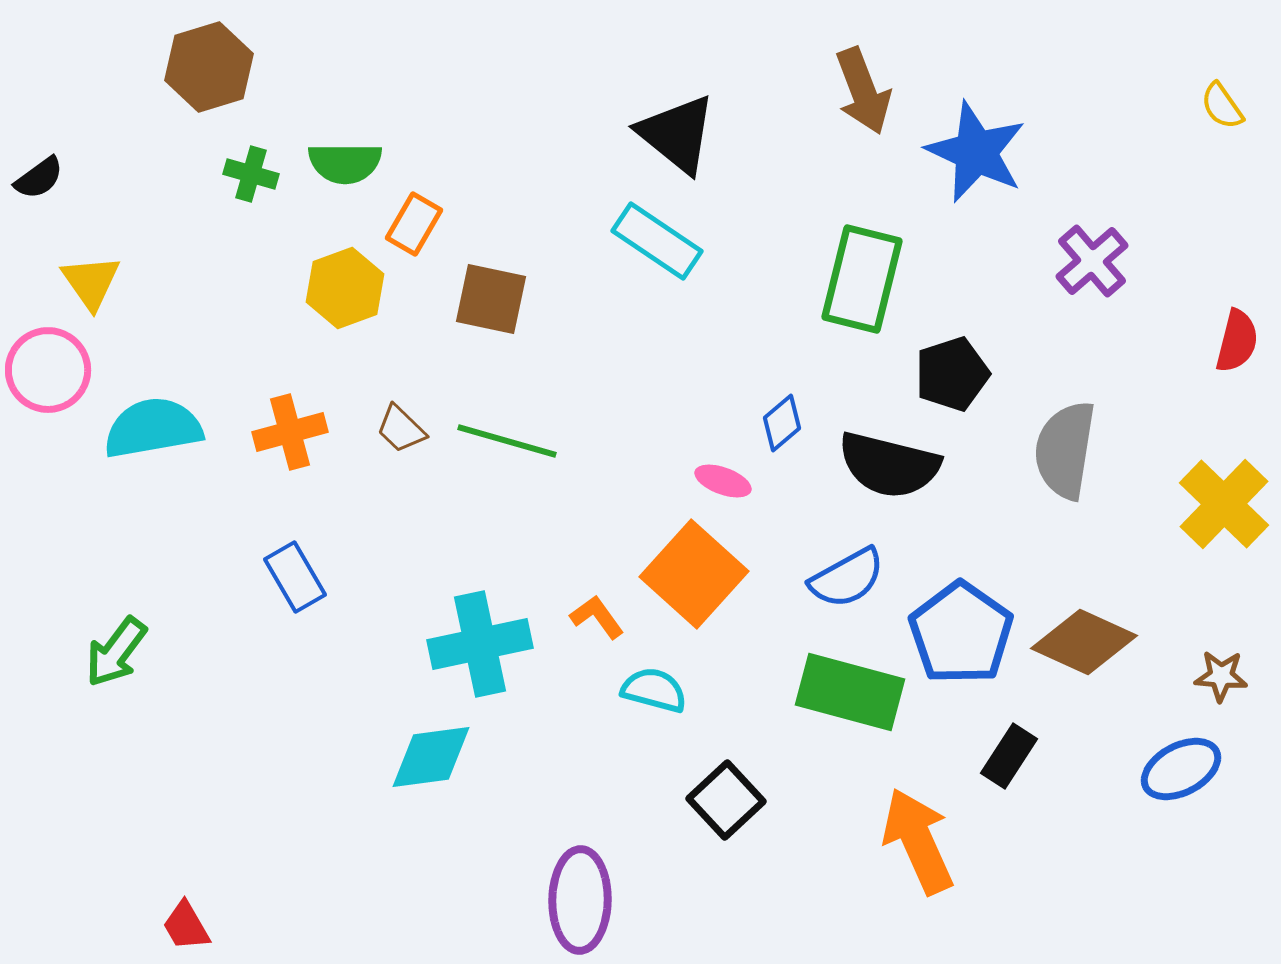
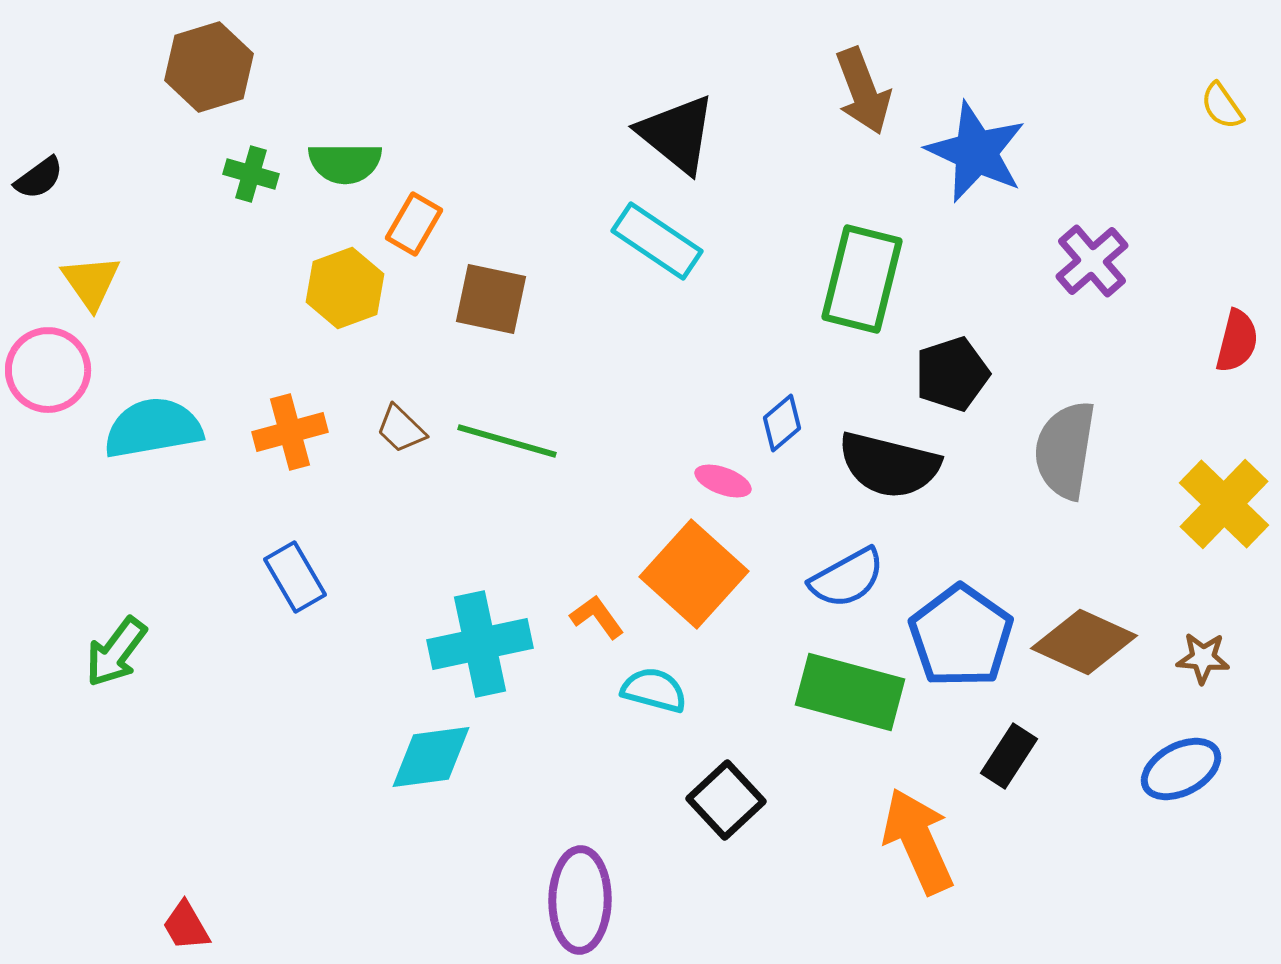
blue pentagon at (961, 633): moved 3 px down
brown star at (1221, 676): moved 18 px left, 18 px up
